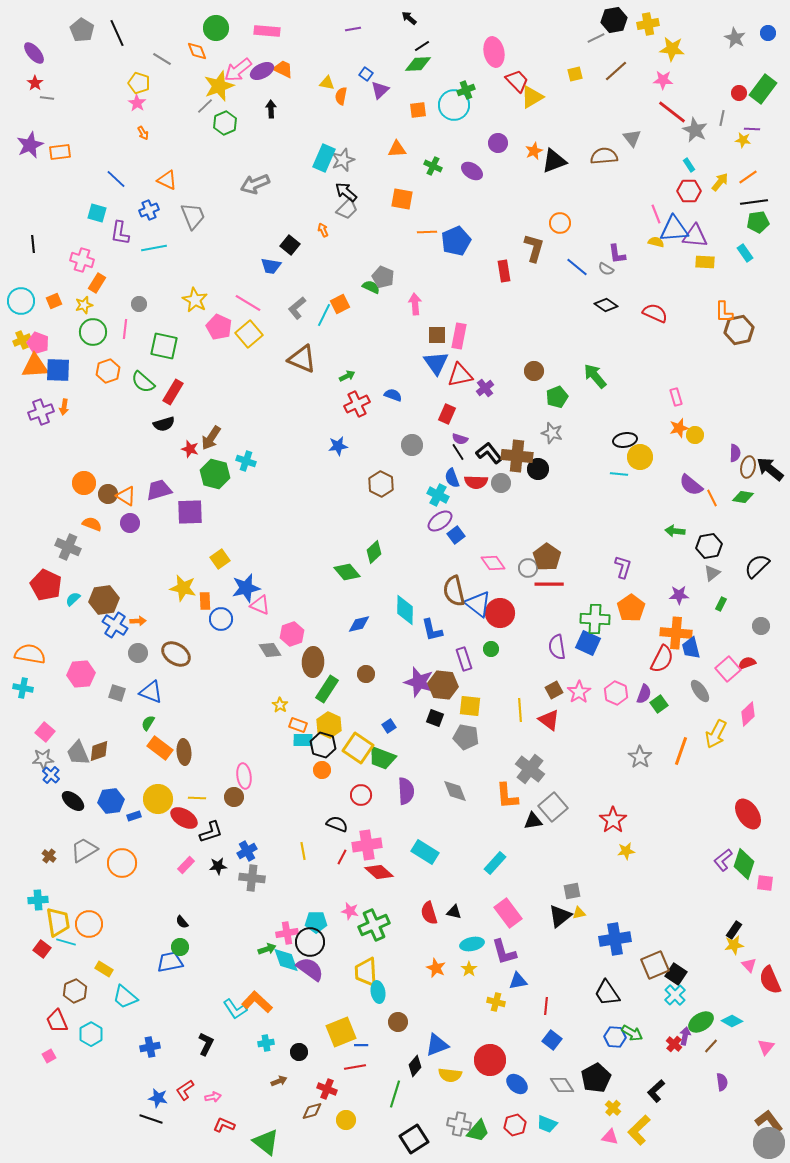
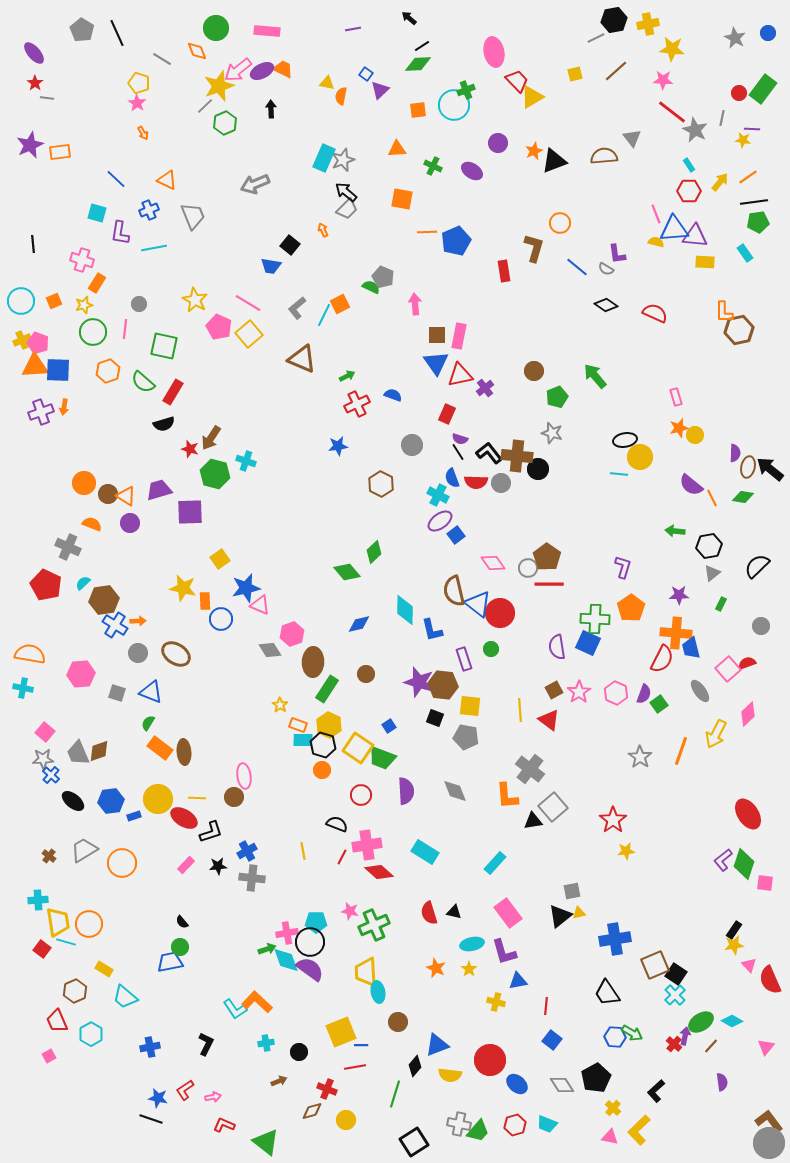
cyan semicircle at (73, 599): moved 10 px right, 16 px up
black square at (414, 1139): moved 3 px down
